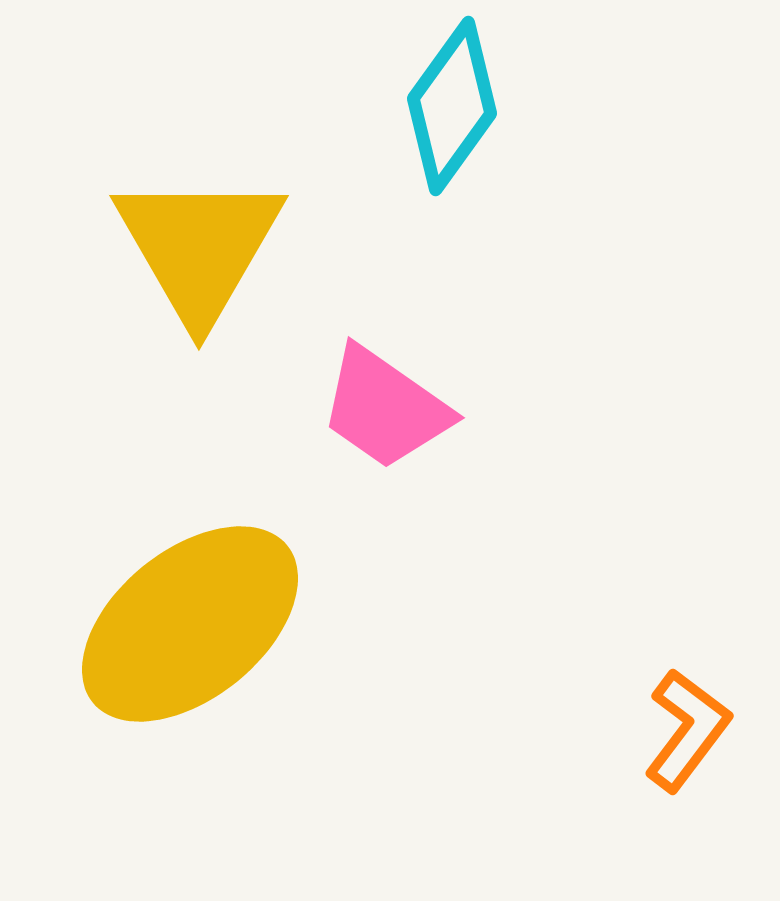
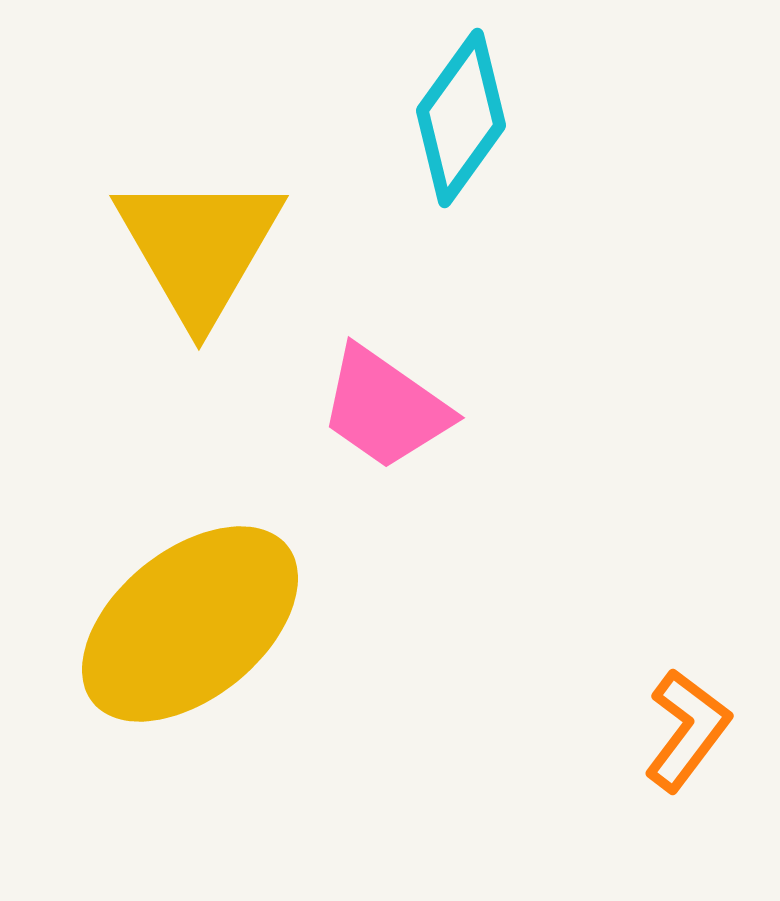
cyan diamond: moved 9 px right, 12 px down
